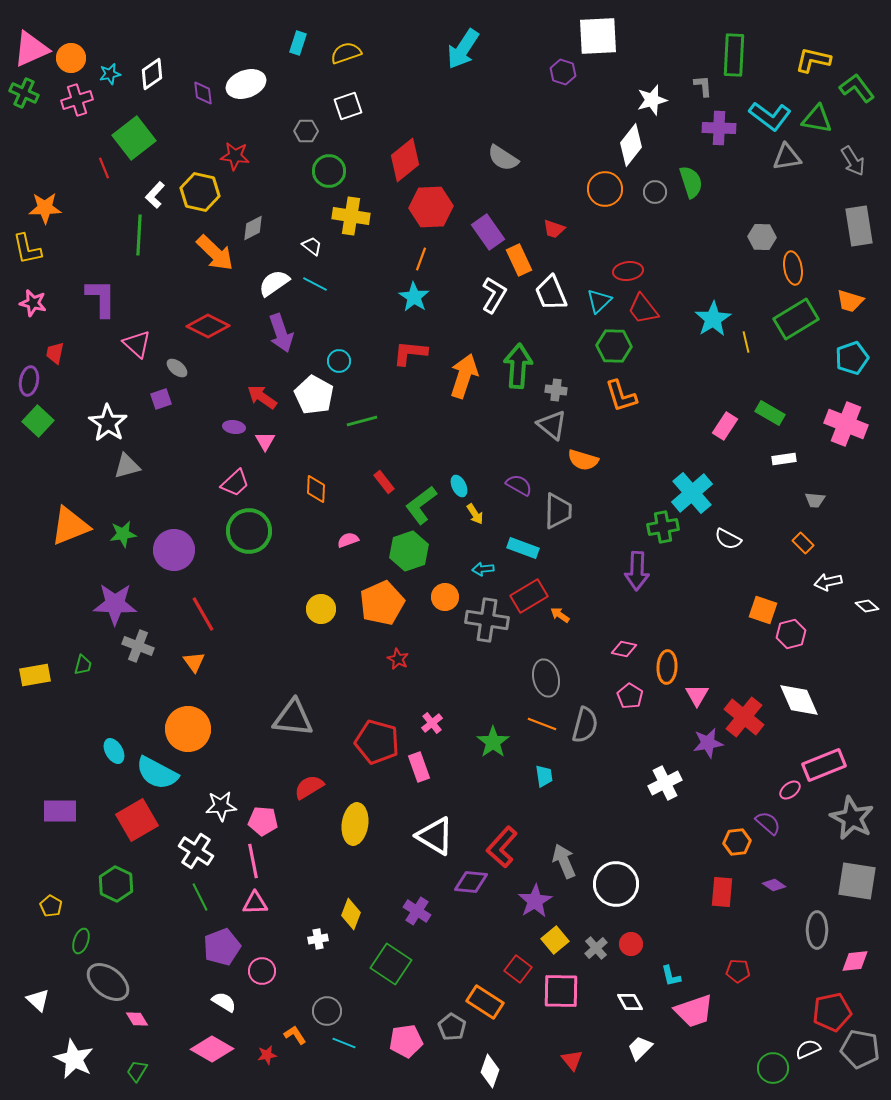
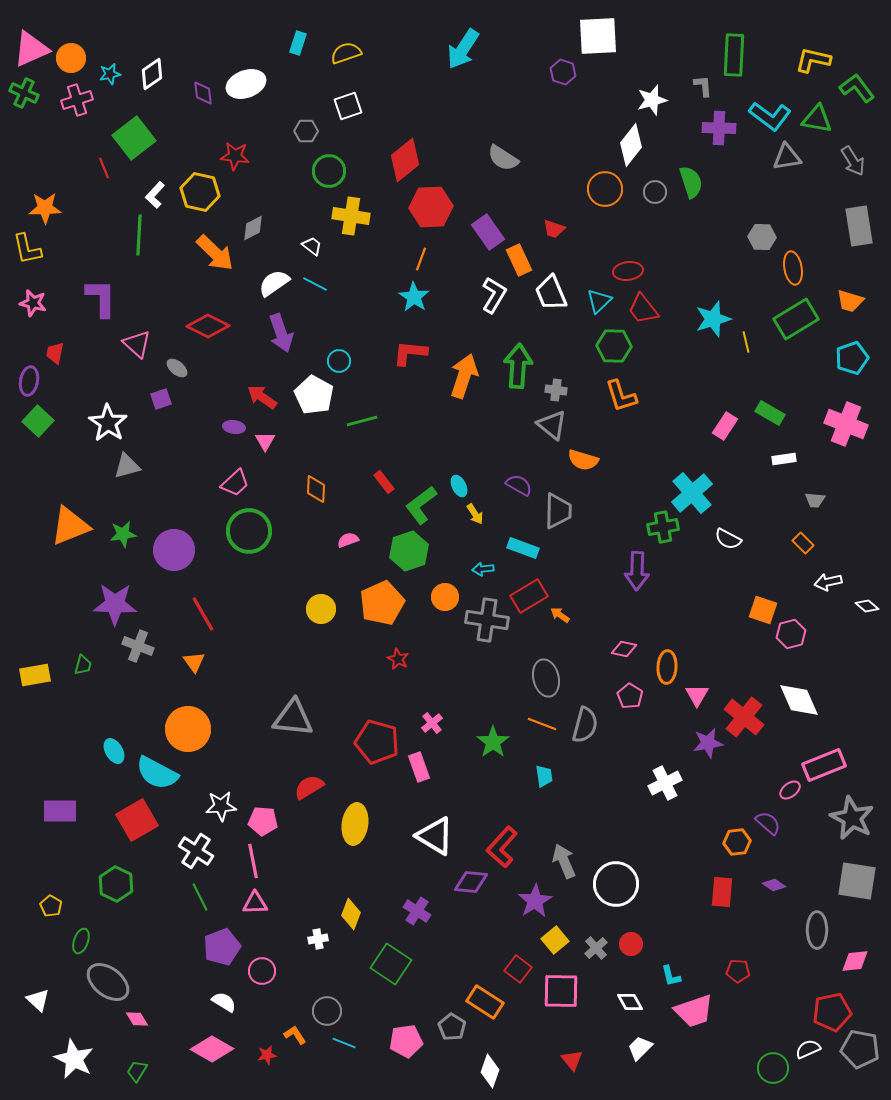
cyan star at (713, 319): rotated 15 degrees clockwise
